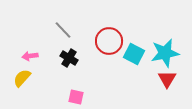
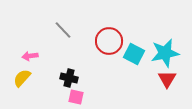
black cross: moved 20 px down; rotated 18 degrees counterclockwise
